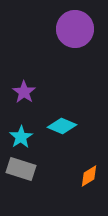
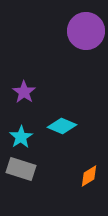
purple circle: moved 11 px right, 2 px down
